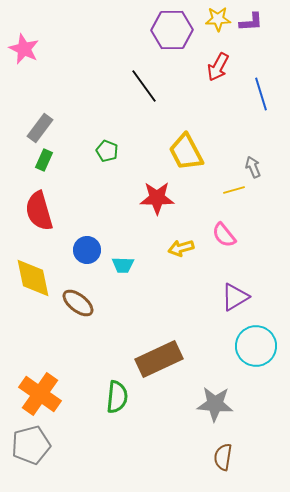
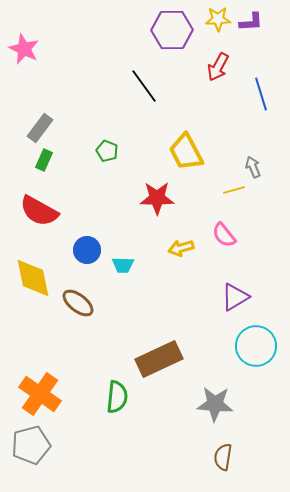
red semicircle: rotated 45 degrees counterclockwise
